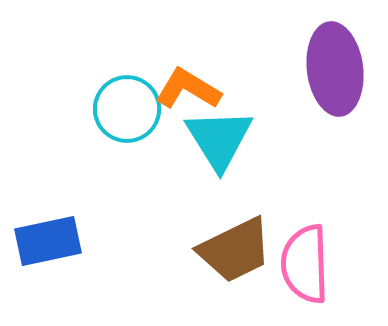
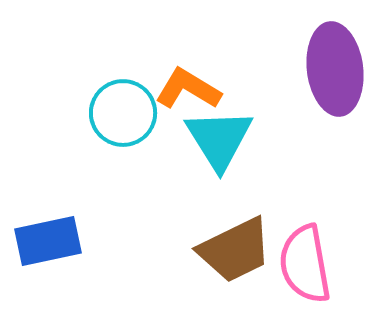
cyan circle: moved 4 px left, 4 px down
pink semicircle: rotated 8 degrees counterclockwise
